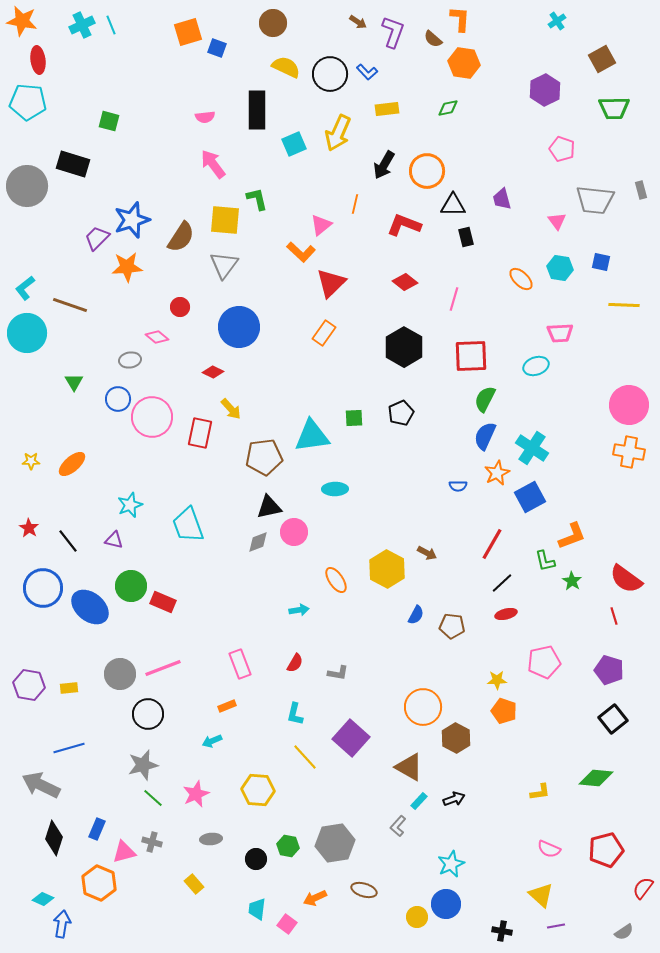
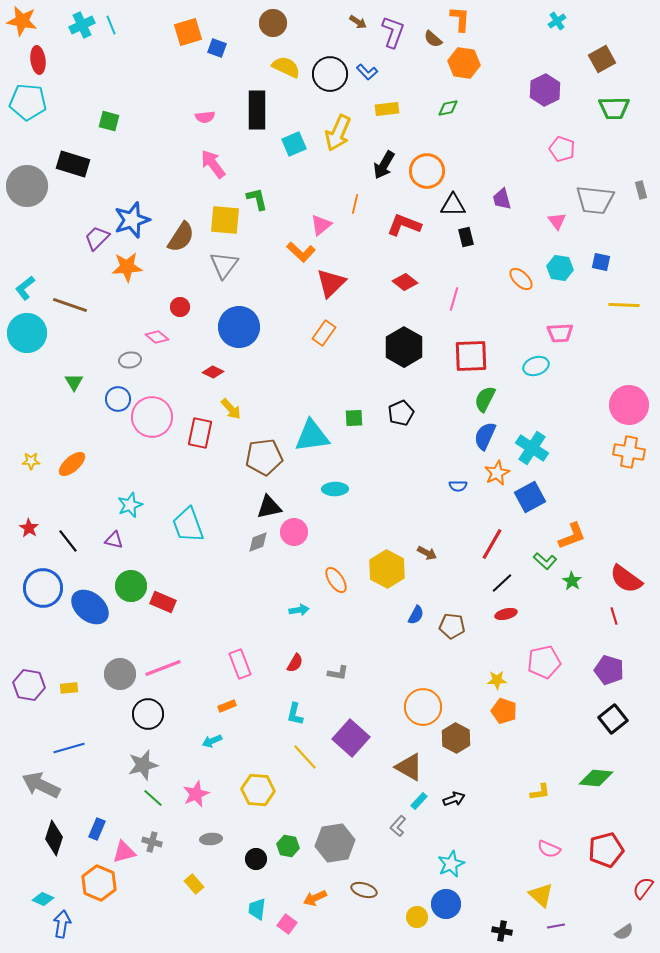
green L-shape at (545, 561): rotated 35 degrees counterclockwise
